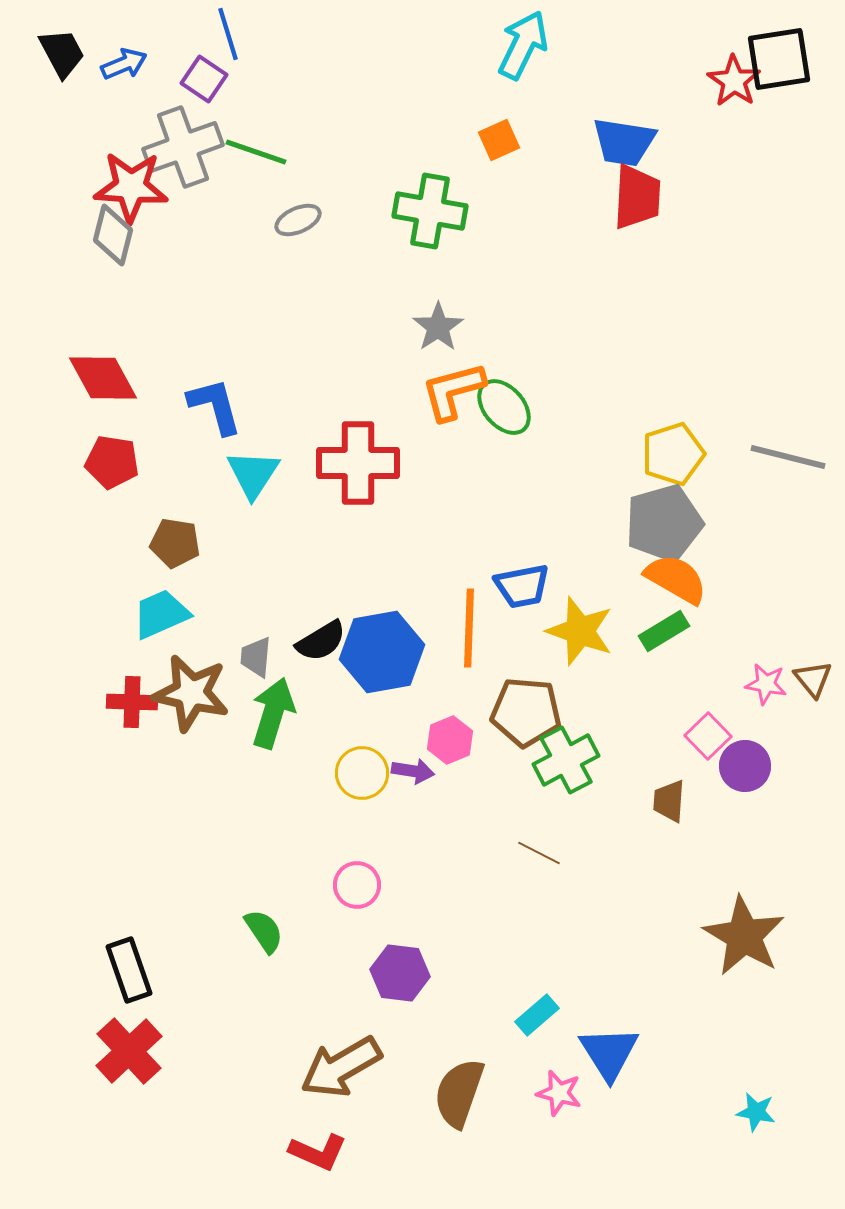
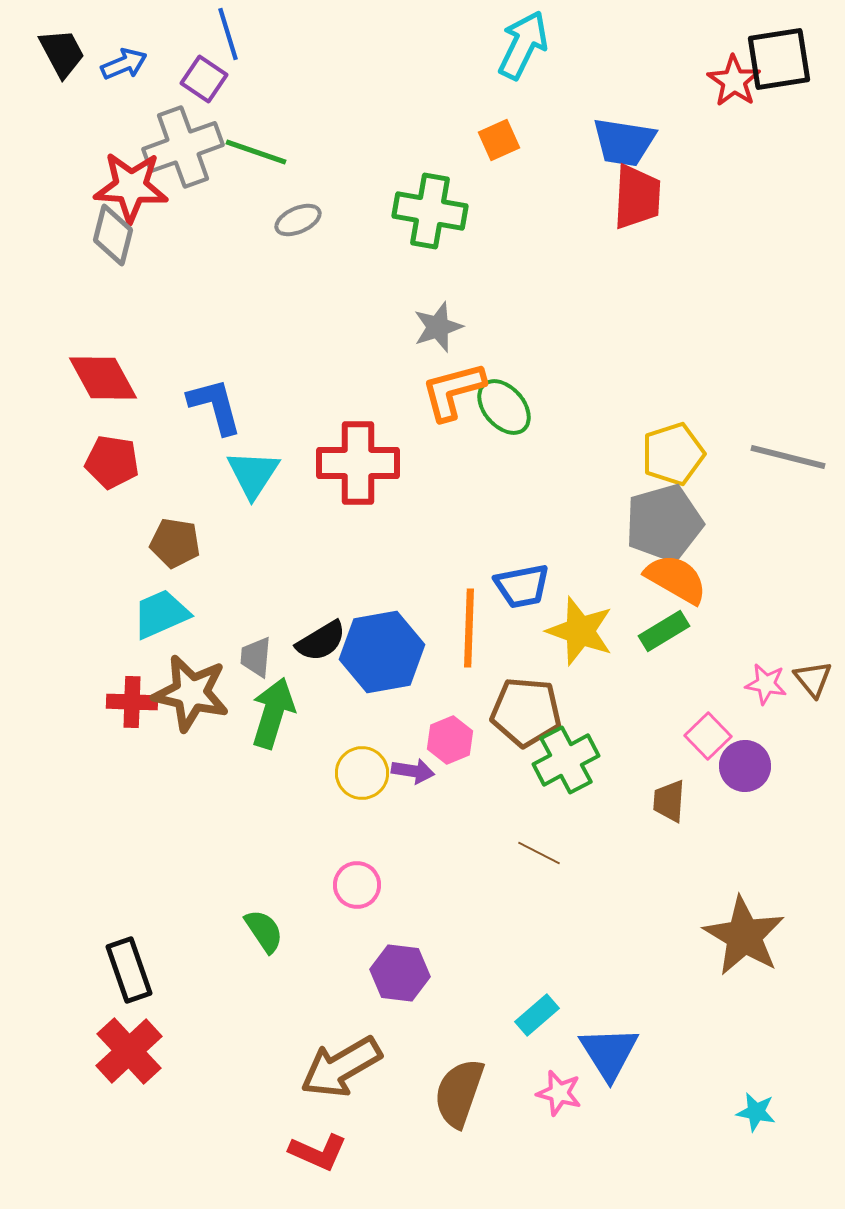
gray star at (438, 327): rotated 15 degrees clockwise
